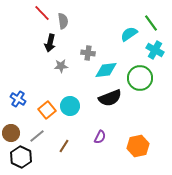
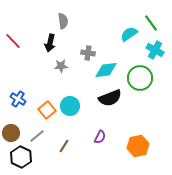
red line: moved 29 px left, 28 px down
